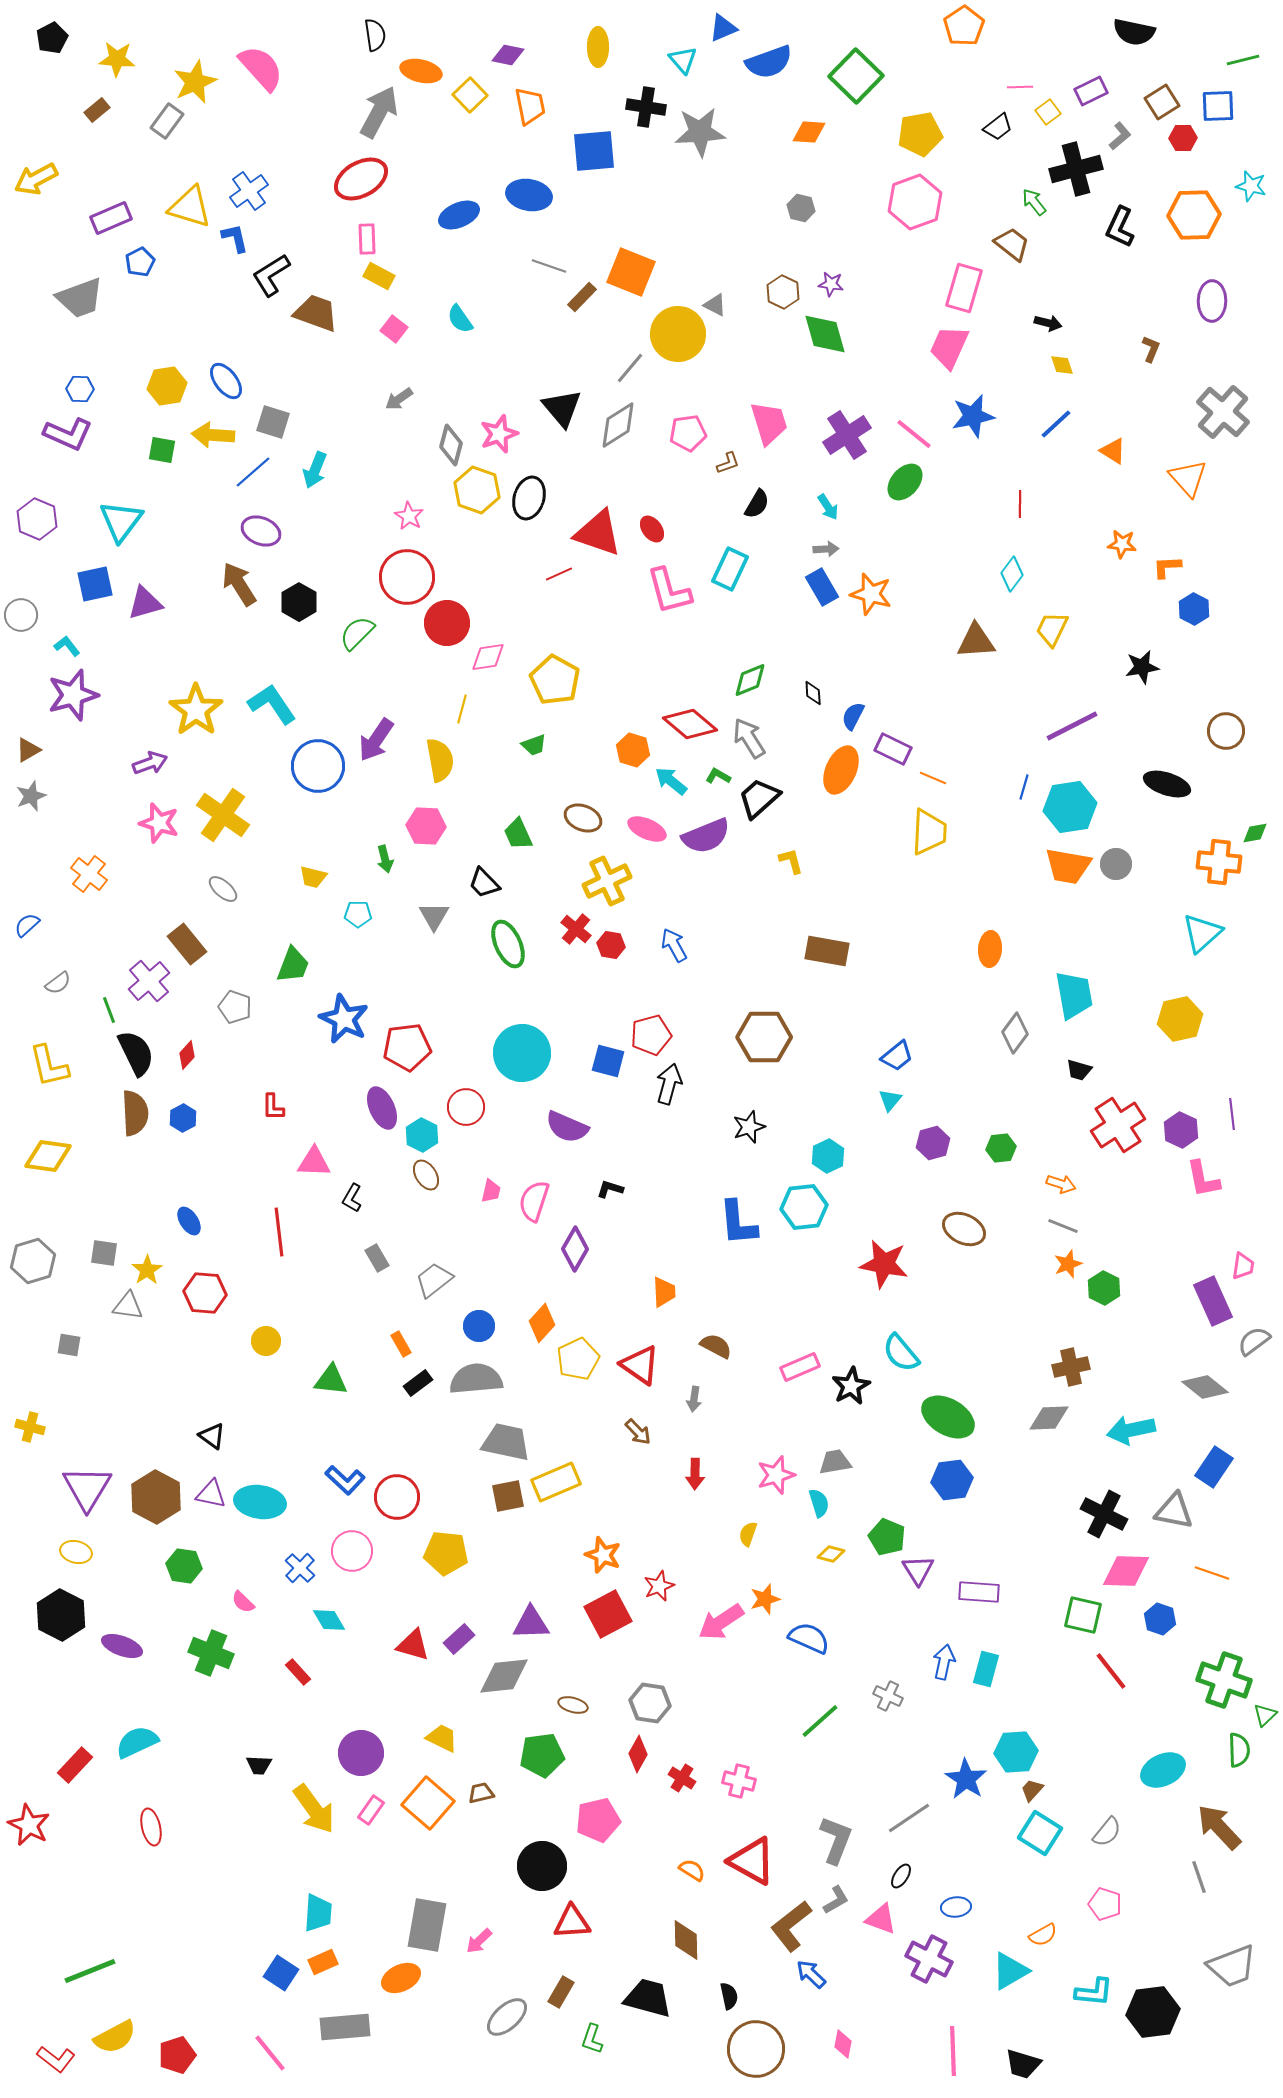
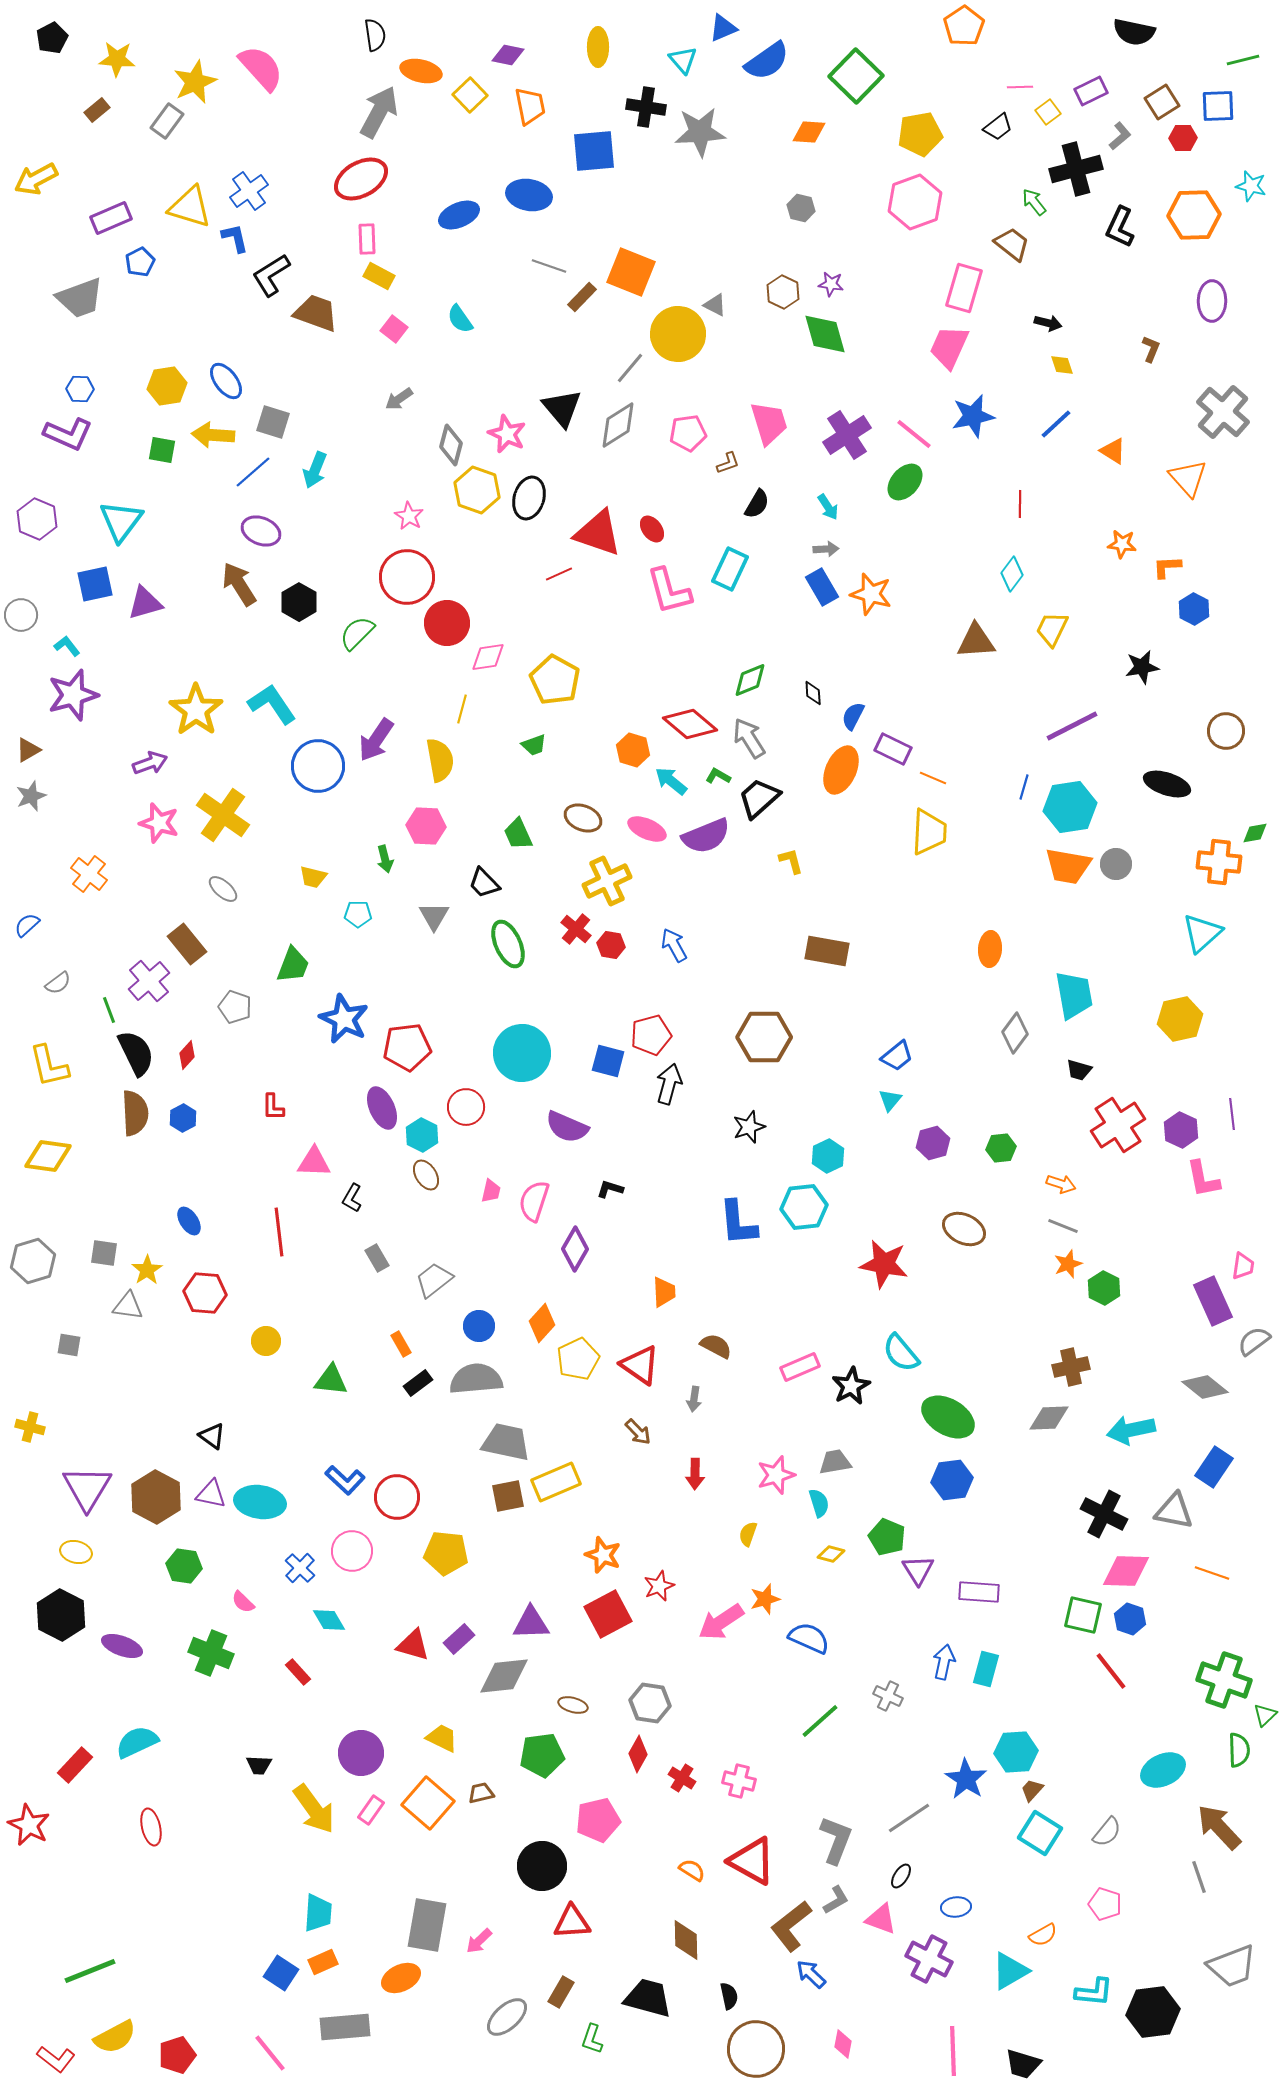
blue semicircle at (769, 62): moved 2 px left, 1 px up; rotated 15 degrees counterclockwise
pink star at (499, 434): moved 8 px right; rotated 27 degrees counterclockwise
blue hexagon at (1160, 1619): moved 30 px left
